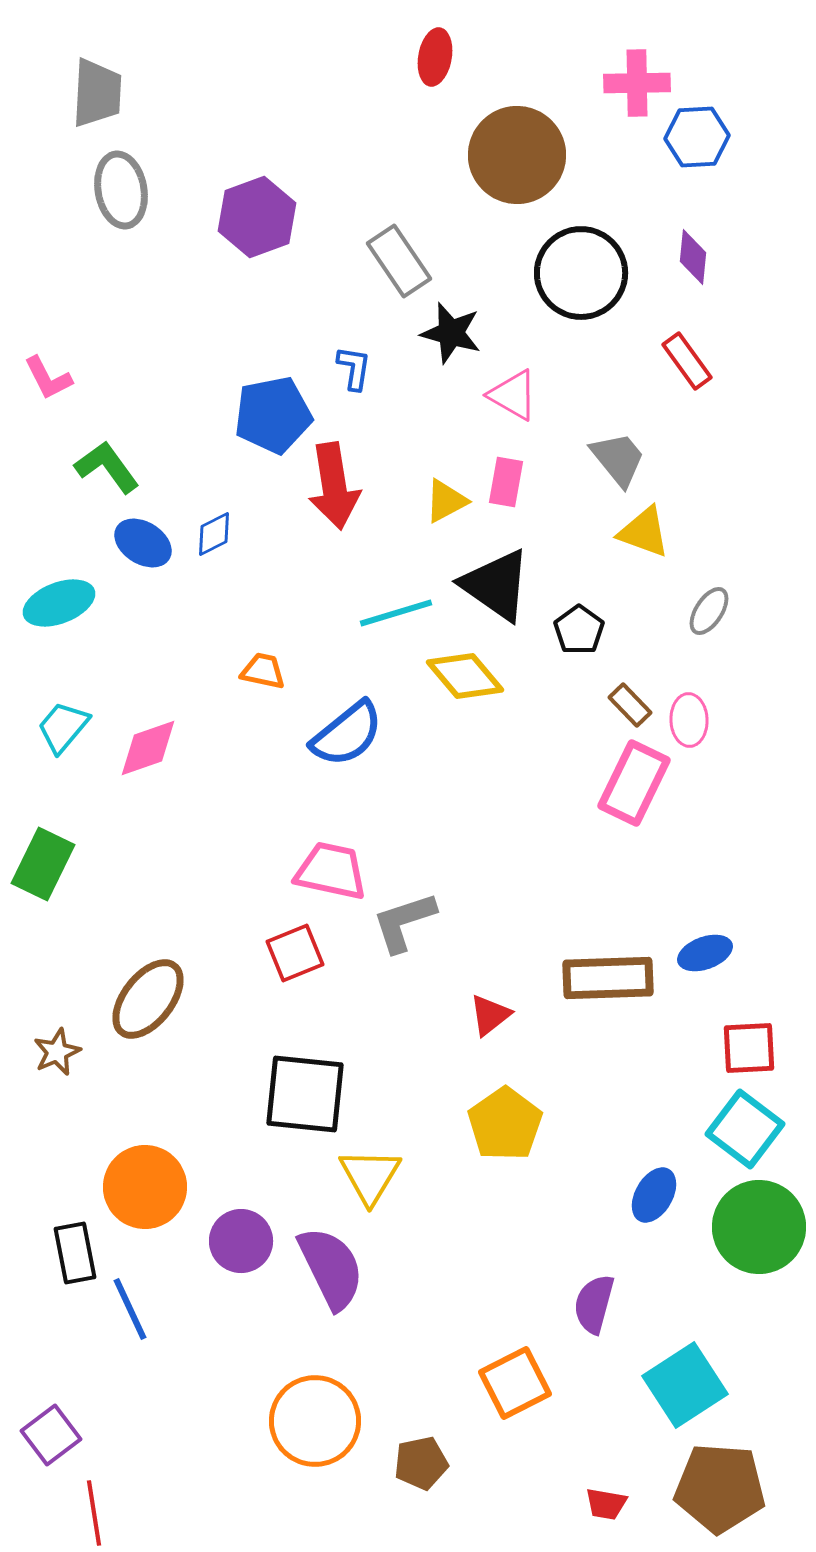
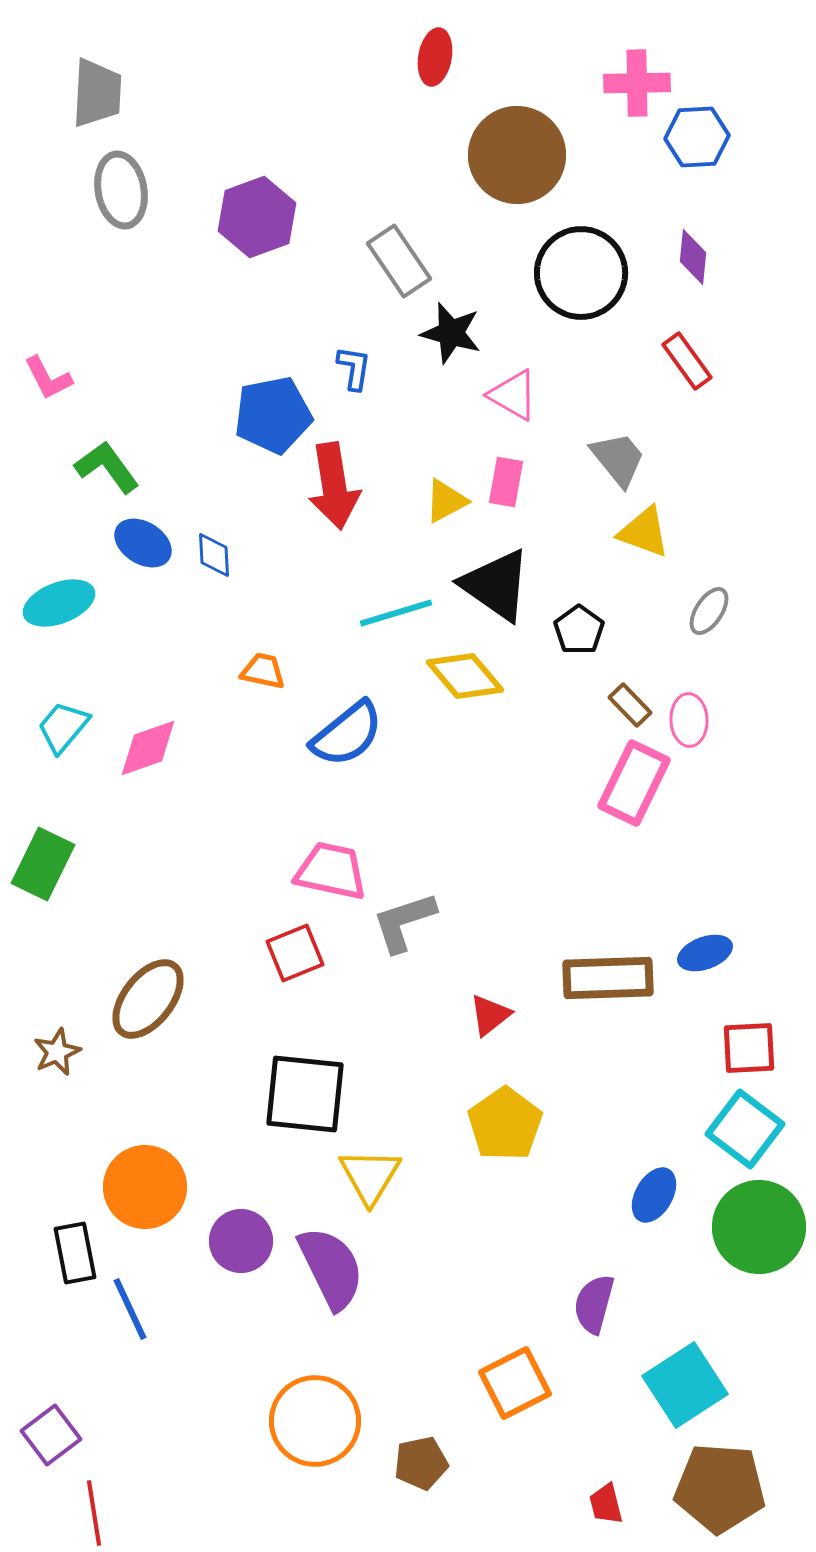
blue diamond at (214, 534): moved 21 px down; rotated 66 degrees counterclockwise
red trapezoid at (606, 1504): rotated 66 degrees clockwise
